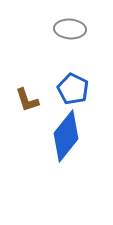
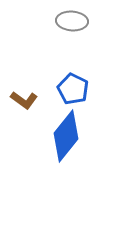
gray ellipse: moved 2 px right, 8 px up
brown L-shape: moved 3 px left; rotated 36 degrees counterclockwise
